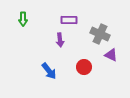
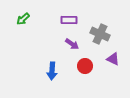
green arrow: rotated 48 degrees clockwise
purple arrow: moved 12 px right, 4 px down; rotated 48 degrees counterclockwise
purple triangle: moved 2 px right, 4 px down
red circle: moved 1 px right, 1 px up
blue arrow: moved 3 px right; rotated 42 degrees clockwise
